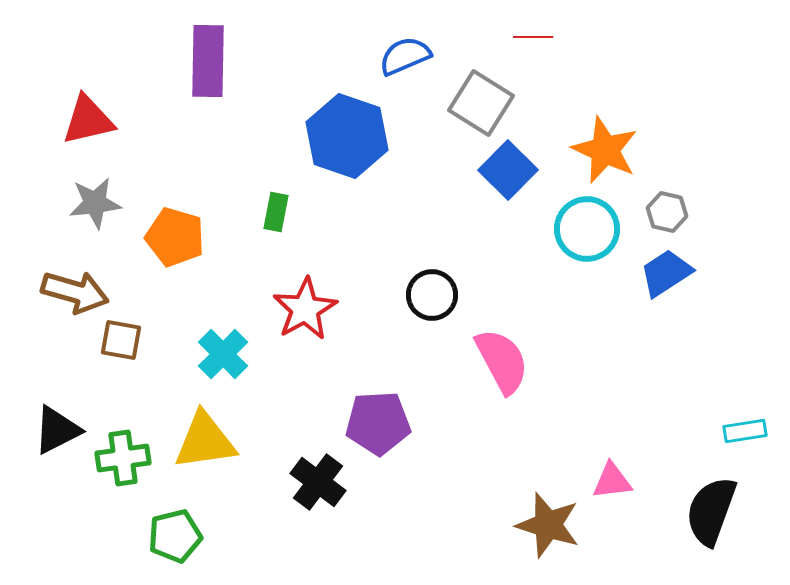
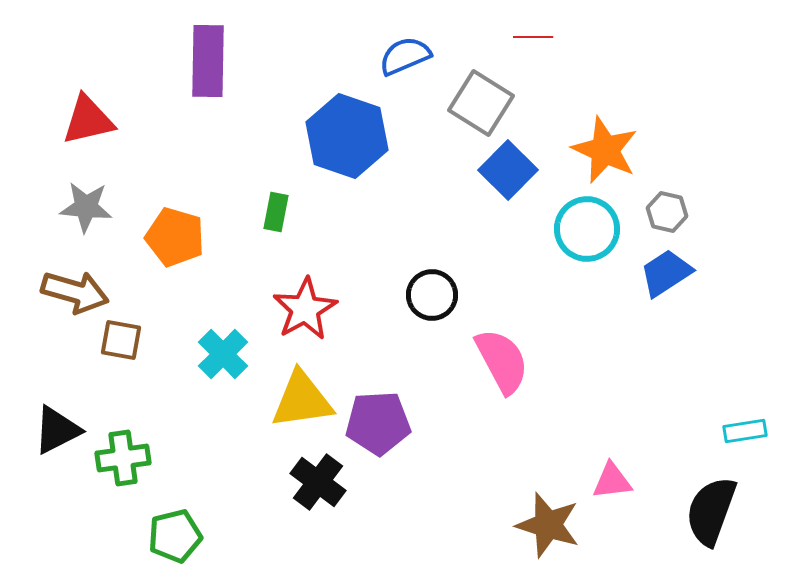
gray star: moved 9 px left, 4 px down; rotated 12 degrees clockwise
yellow triangle: moved 97 px right, 41 px up
